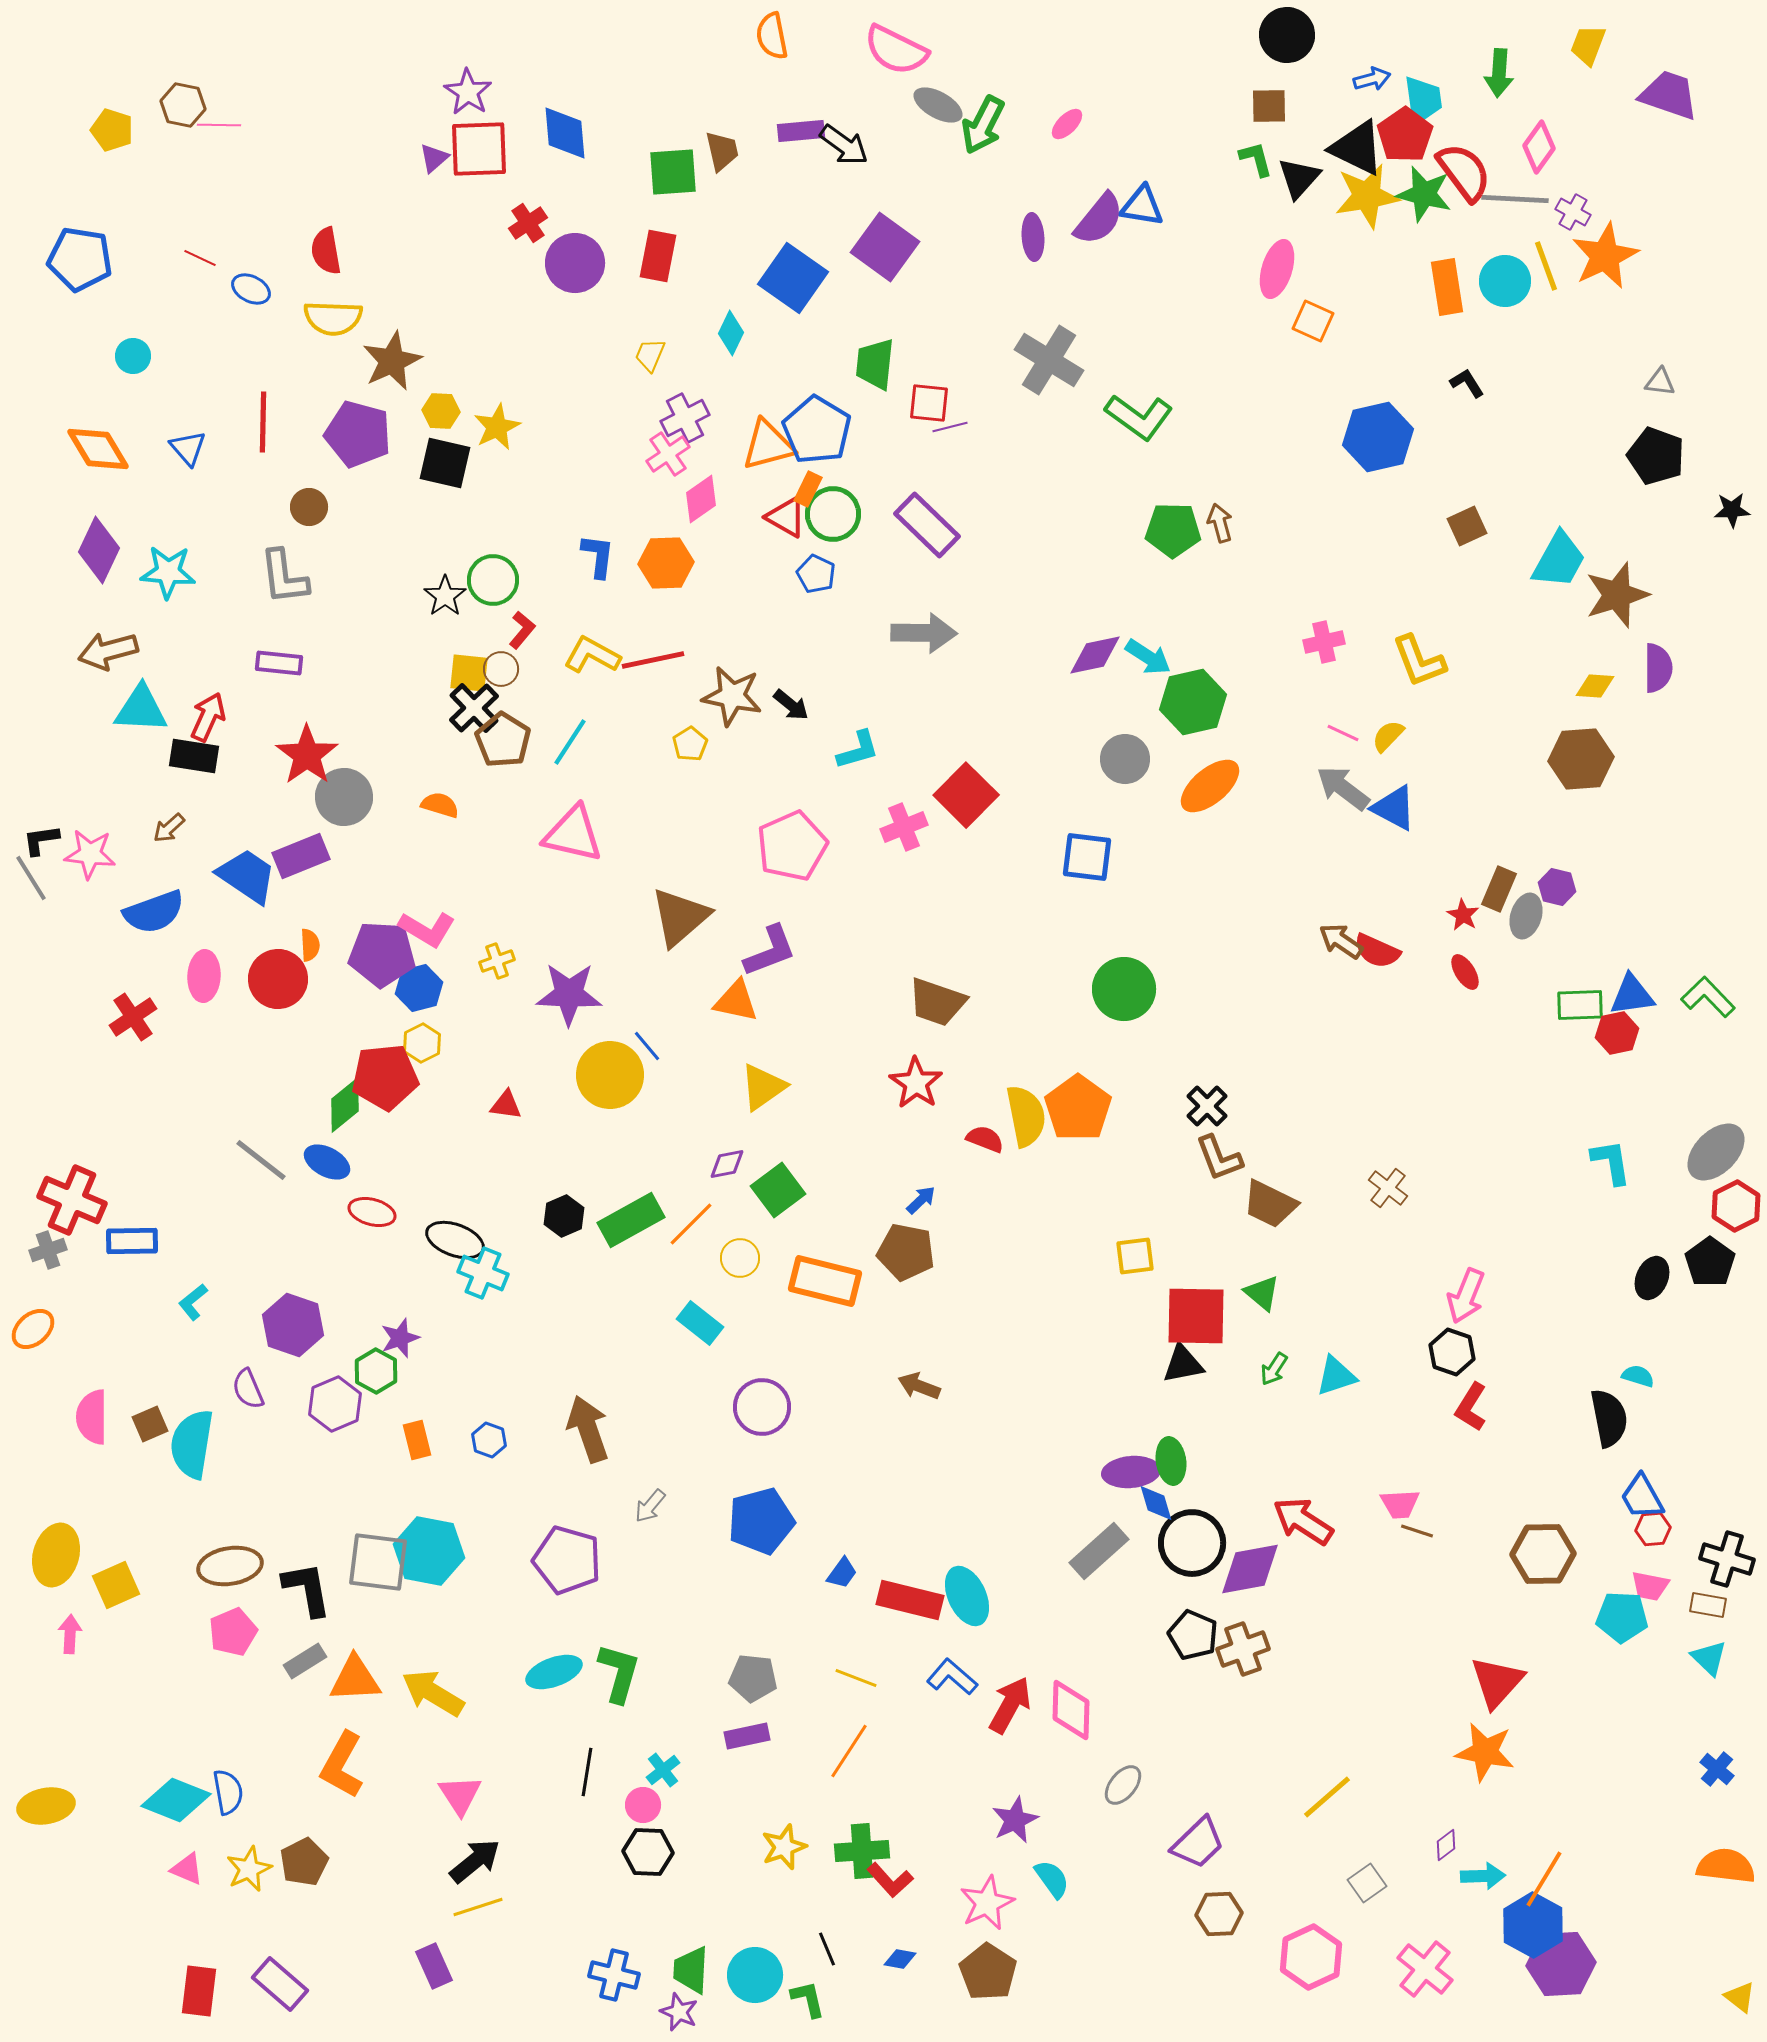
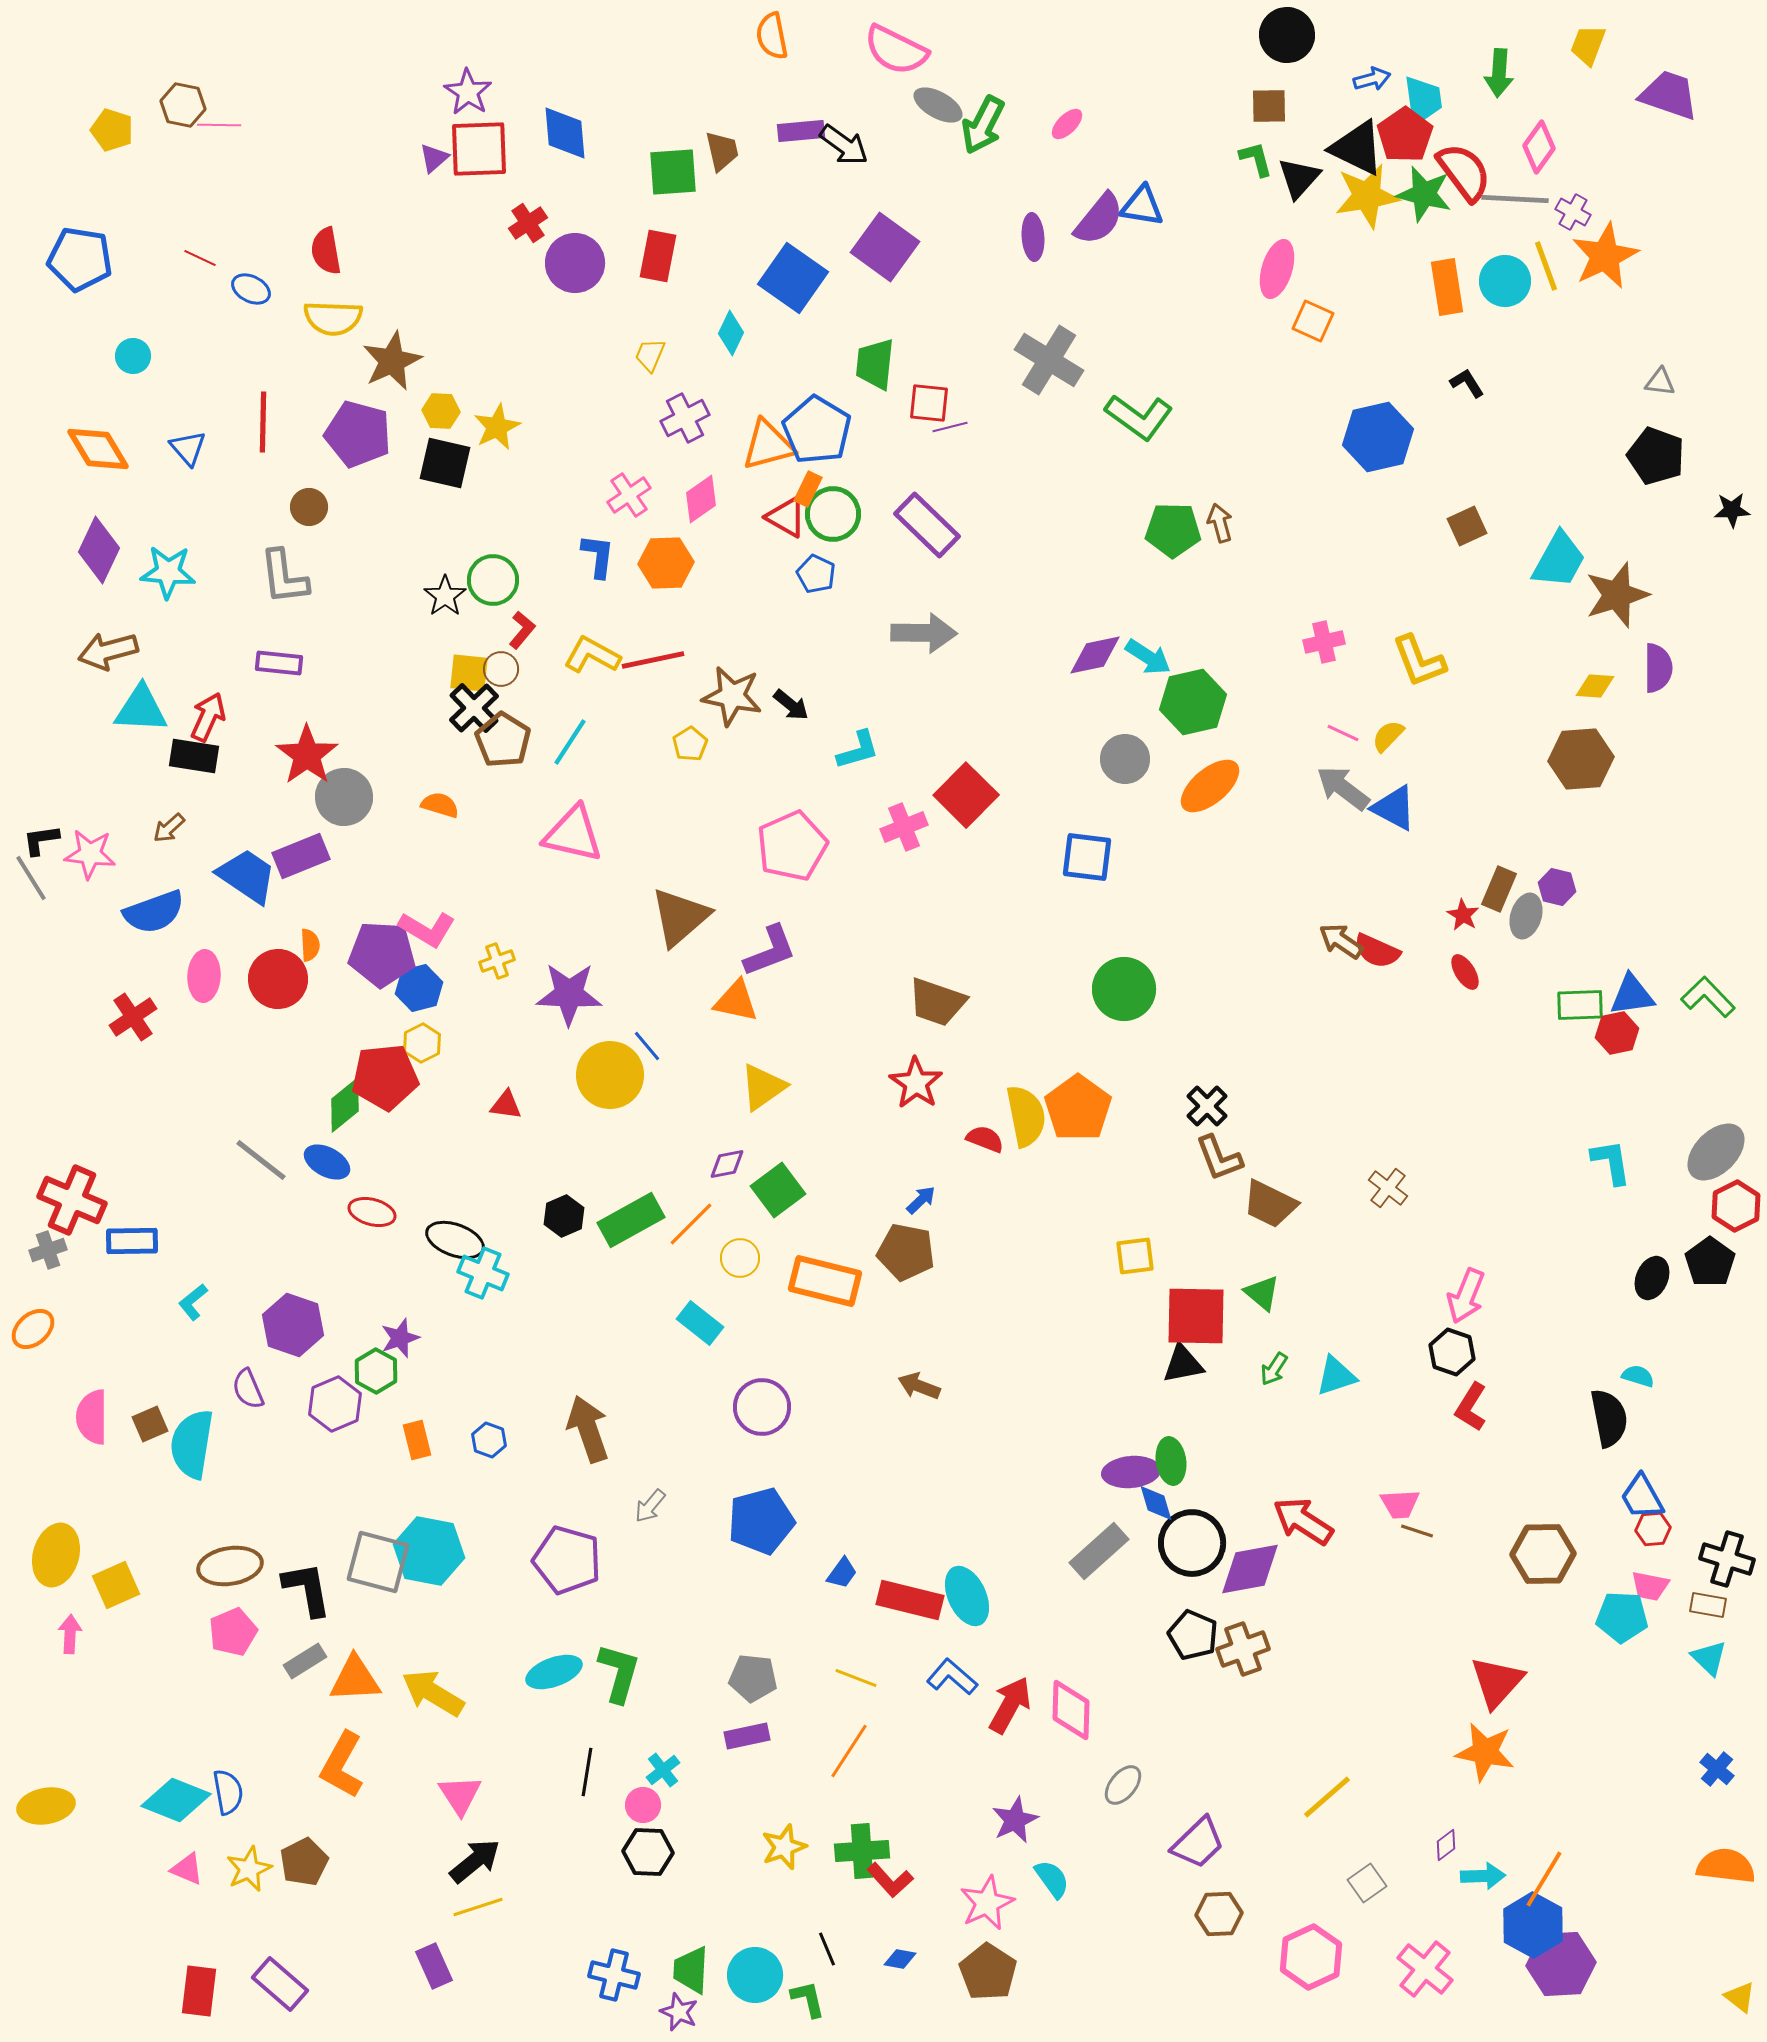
pink cross at (668, 454): moved 39 px left, 41 px down
gray square at (378, 1562): rotated 8 degrees clockwise
